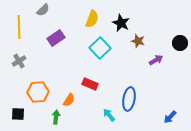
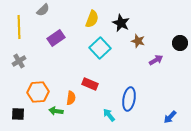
orange semicircle: moved 2 px right, 2 px up; rotated 24 degrees counterclockwise
green arrow: moved 6 px up; rotated 88 degrees counterclockwise
